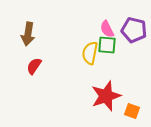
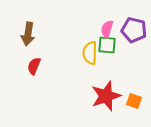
pink semicircle: rotated 42 degrees clockwise
yellow semicircle: rotated 10 degrees counterclockwise
red semicircle: rotated 12 degrees counterclockwise
orange square: moved 2 px right, 10 px up
